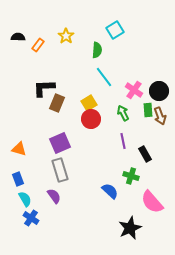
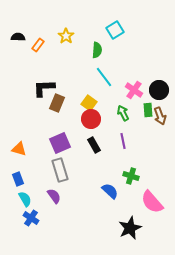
black circle: moved 1 px up
yellow square: rotated 21 degrees counterclockwise
black rectangle: moved 51 px left, 9 px up
